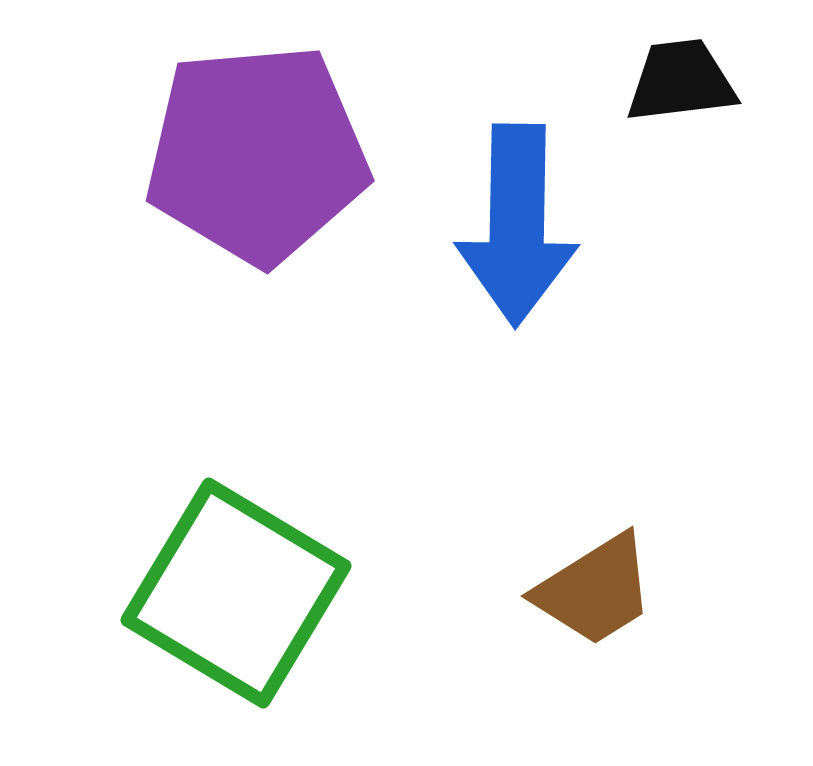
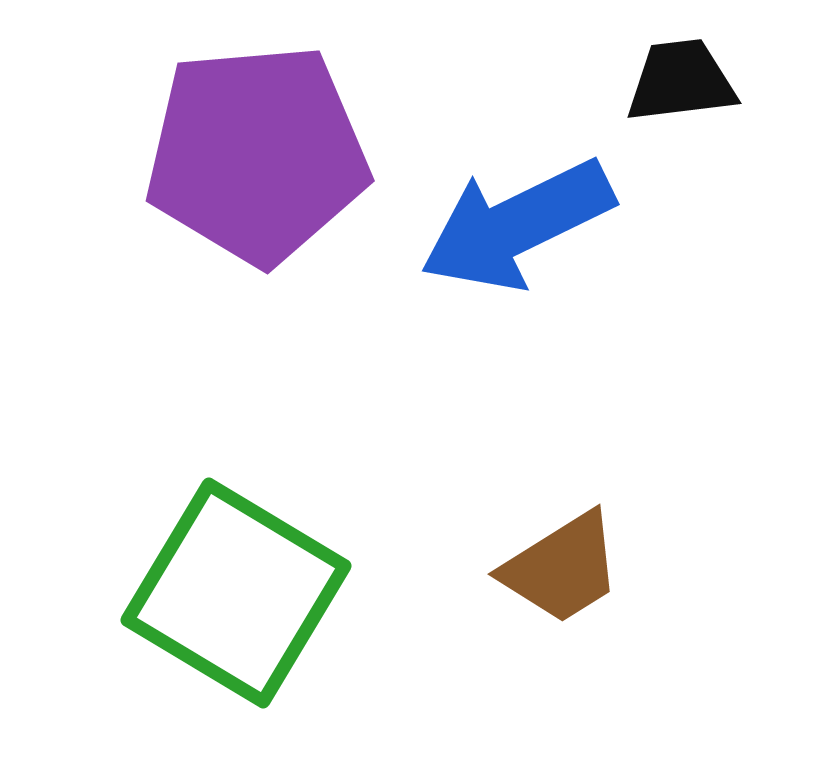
blue arrow: rotated 63 degrees clockwise
brown trapezoid: moved 33 px left, 22 px up
